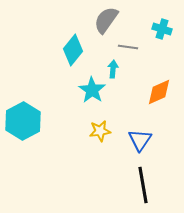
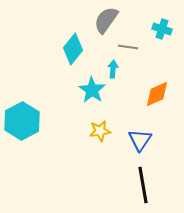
cyan diamond: moved 1 px up
orange diamond: moved 2 px left, 2 px down
cyan hexagon: moved 1 px left
